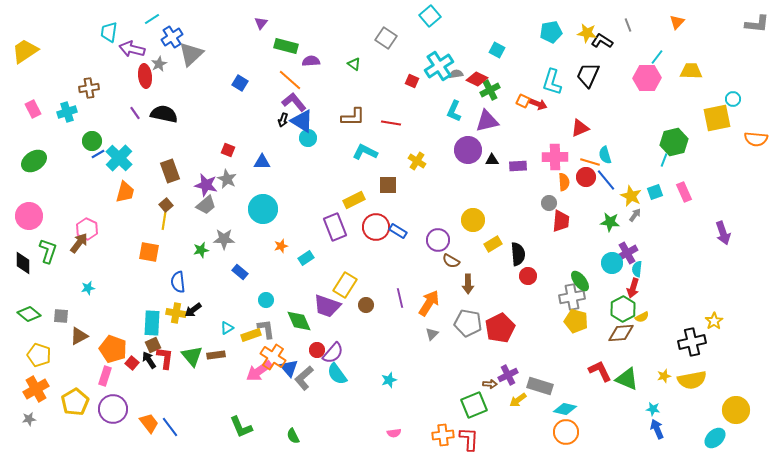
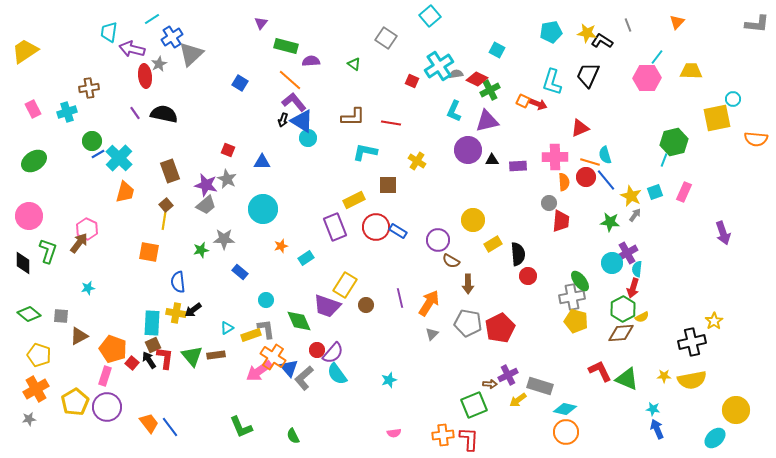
cyan L-shape at (365, 152): rotated 15 degrees counterclockwise
pink rectangle at (684, 192): rotated 48 degrees clockwise
yellow star at (664, 376): rotated 16 degrees clockwise
purple circle at (113, 409): moved 6 px left, 2 px up
